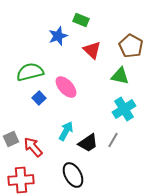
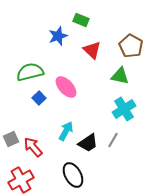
red cross: rotated 25 degrees counterclockwise
